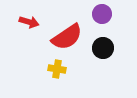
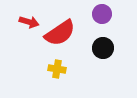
red semicircle: moved 7 px left, 4 px up
